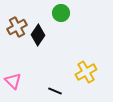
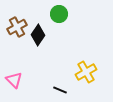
green circle: moved 2 px left, 1 px down
pink triangle: moved 1 px right, 1 px up
black line: moved 5 px right, 1 px up
